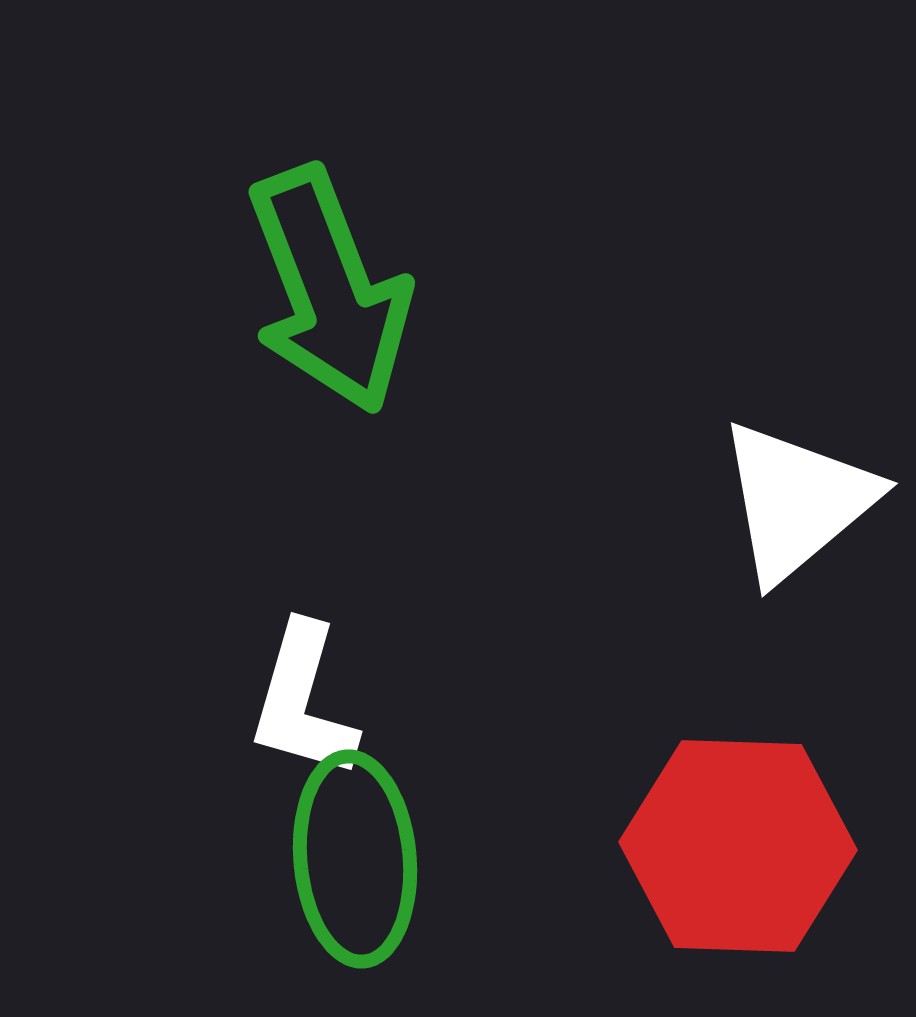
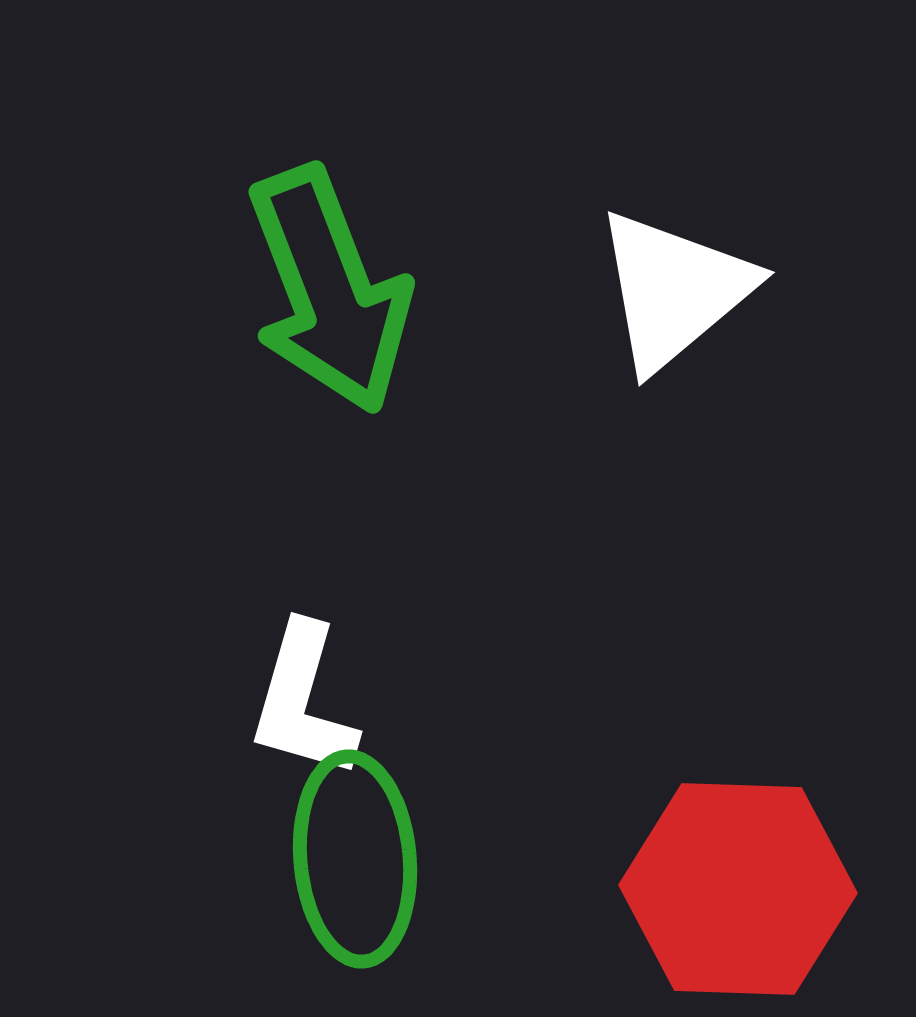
white triangle: moved 123 px left, 211 px up
red hexagon: moved 43 px down
